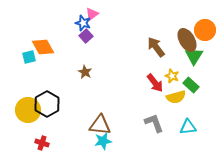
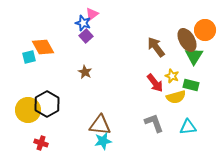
green rectangle: rotated 28 degrees counterclockwise
red cross: moved 1 px left
